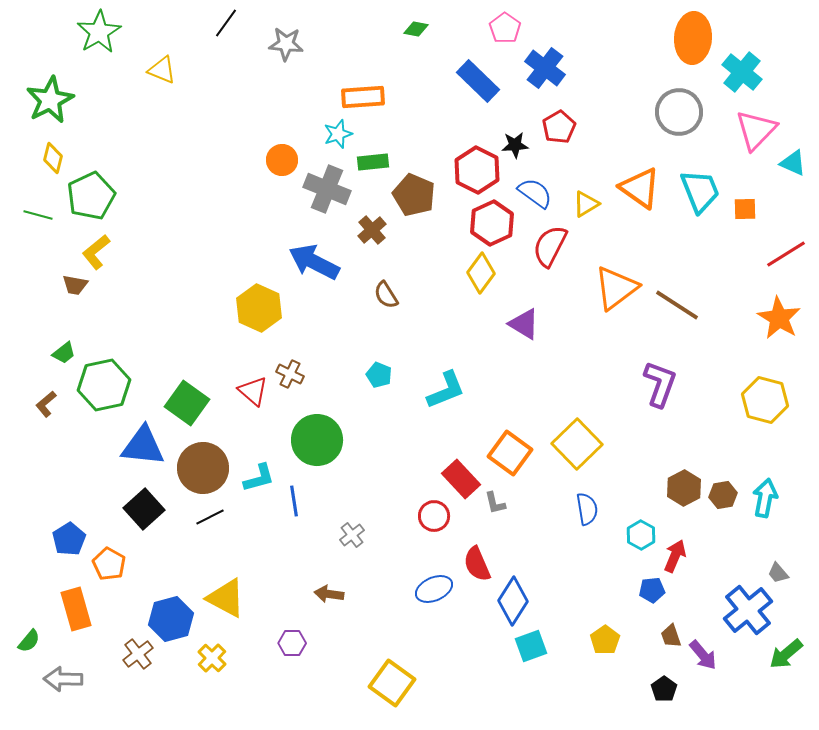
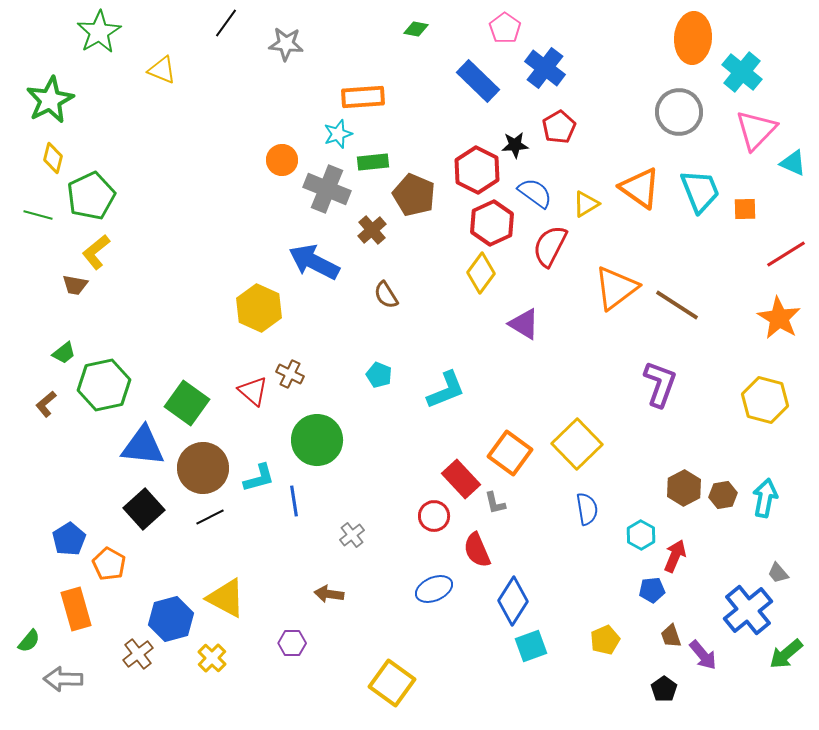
red semicircle at (477, 564): moved 14 px up
yellow pentagon at (605, 640): rotated 12 degrees clockwise
